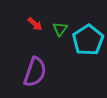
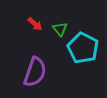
green triangle: rotated 14 degrees counterclockwise
cyan pentagon: moved 5 px left, 8 px down; rotated 12 degrees counterclockwise
